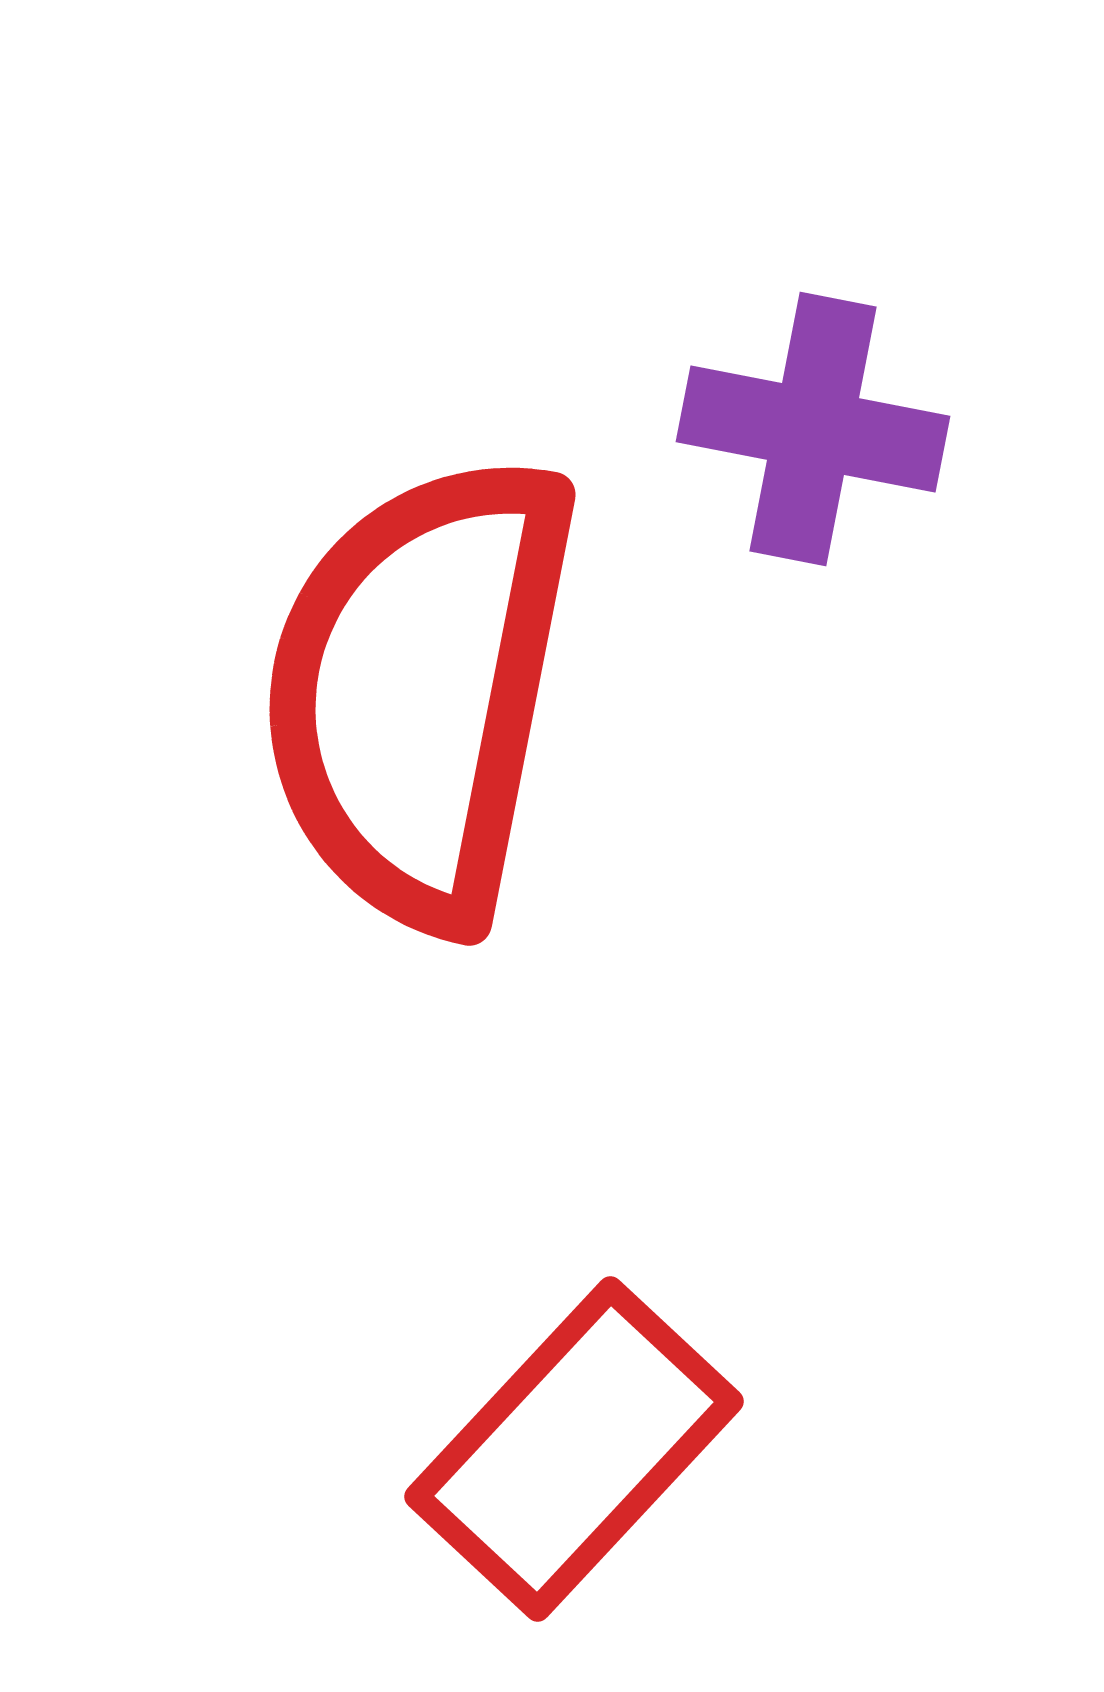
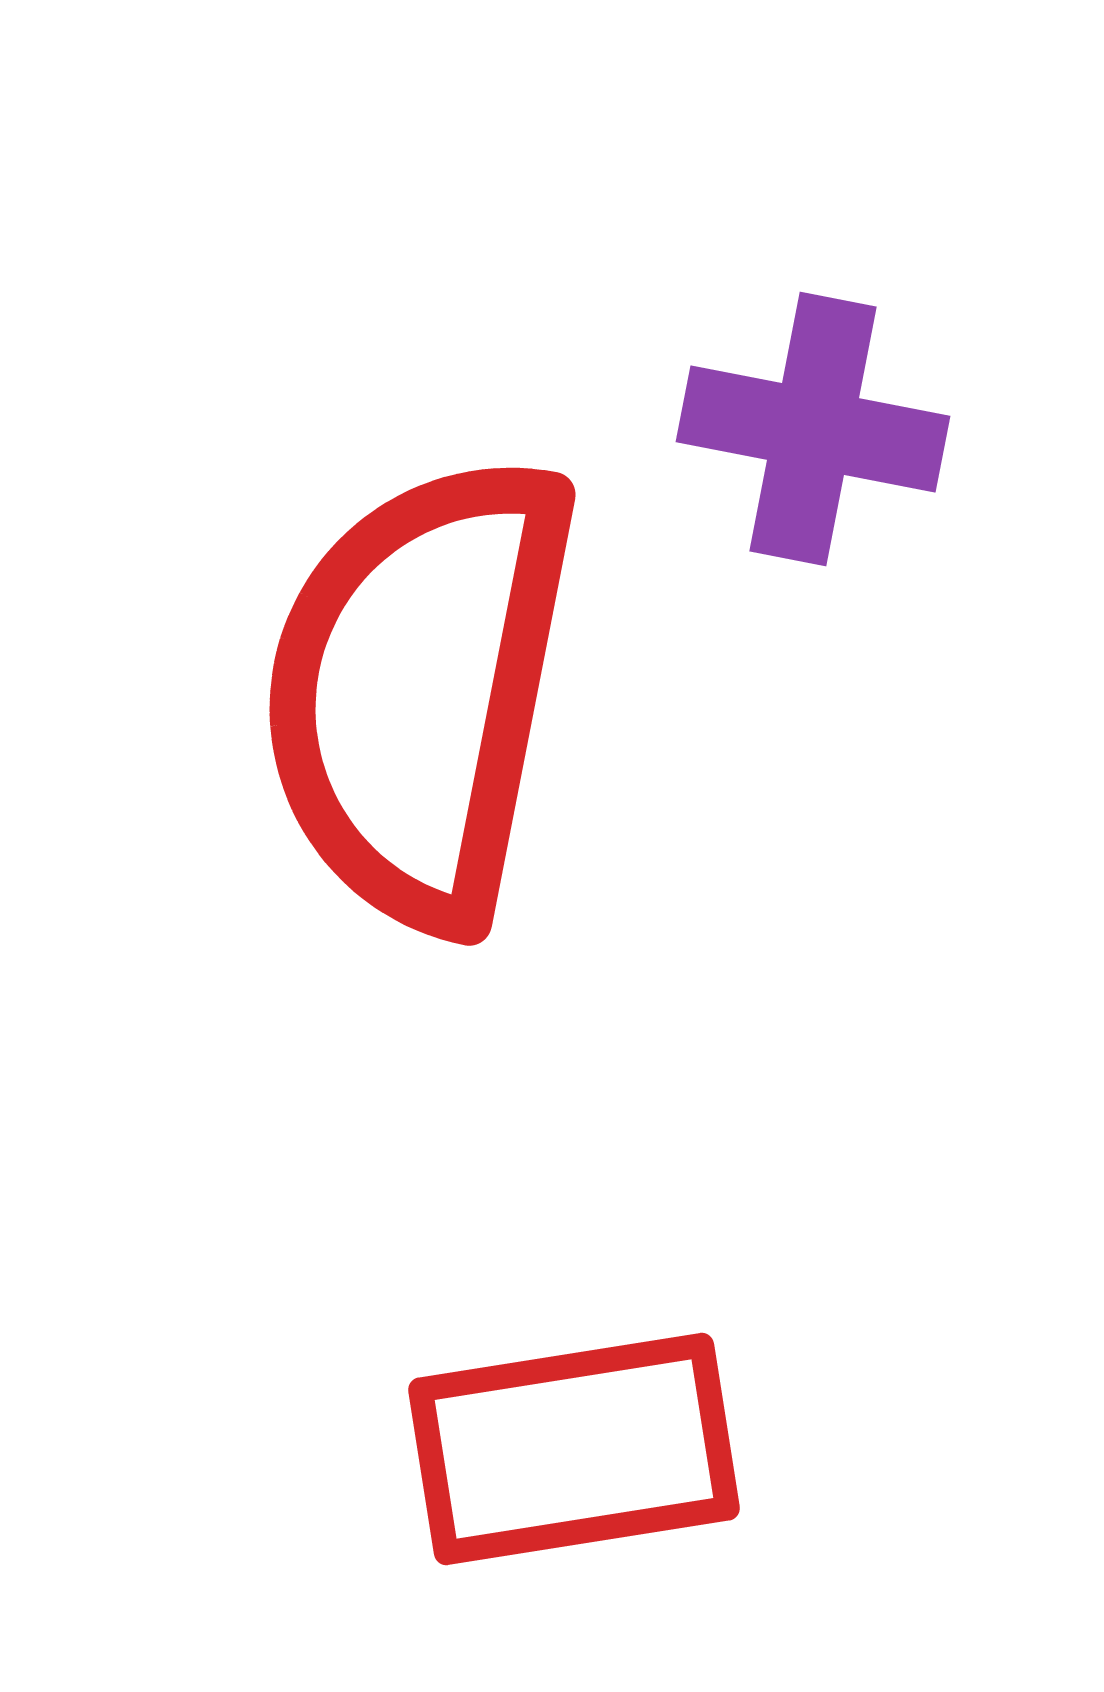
red rectangle: rotated 38 degrees clockwise
